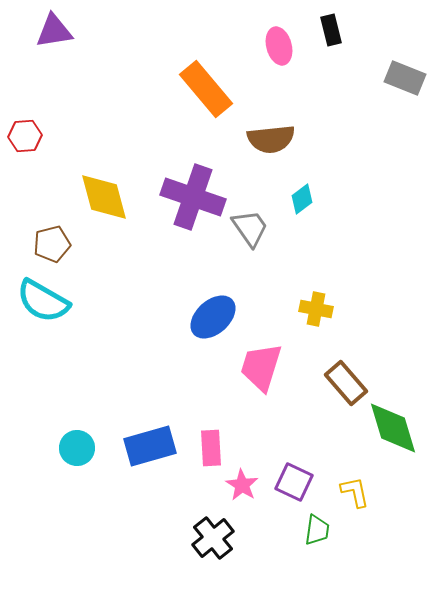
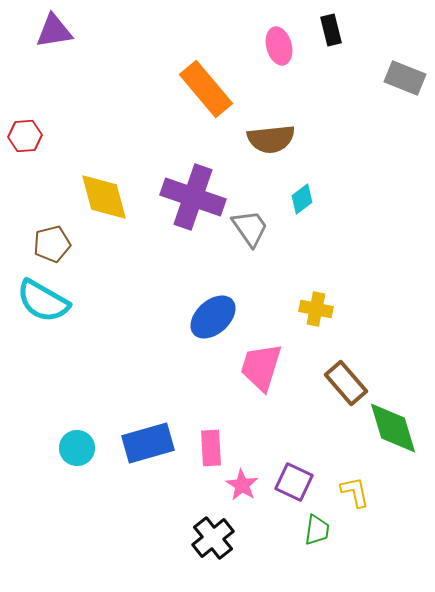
blue rectangle: moved 2 px left, 3 px up
